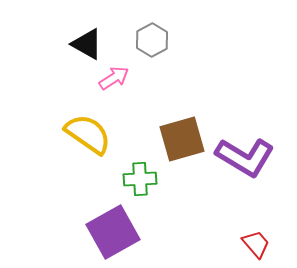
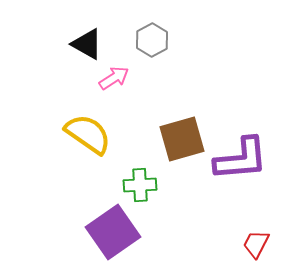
purple L-shape: moved 4 px left, 2 px down; rotated 36 degrees counterclockwise
green cross: moved 6 px down
purple square: rotated 6 degrees counterclockwise
red trapezoid: rotated 112 degrees counterclockwise
